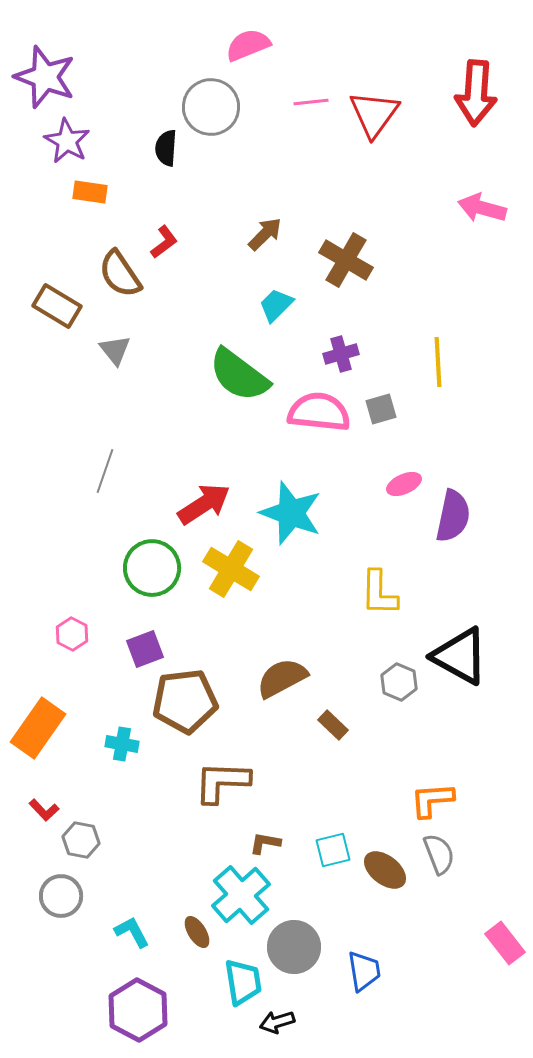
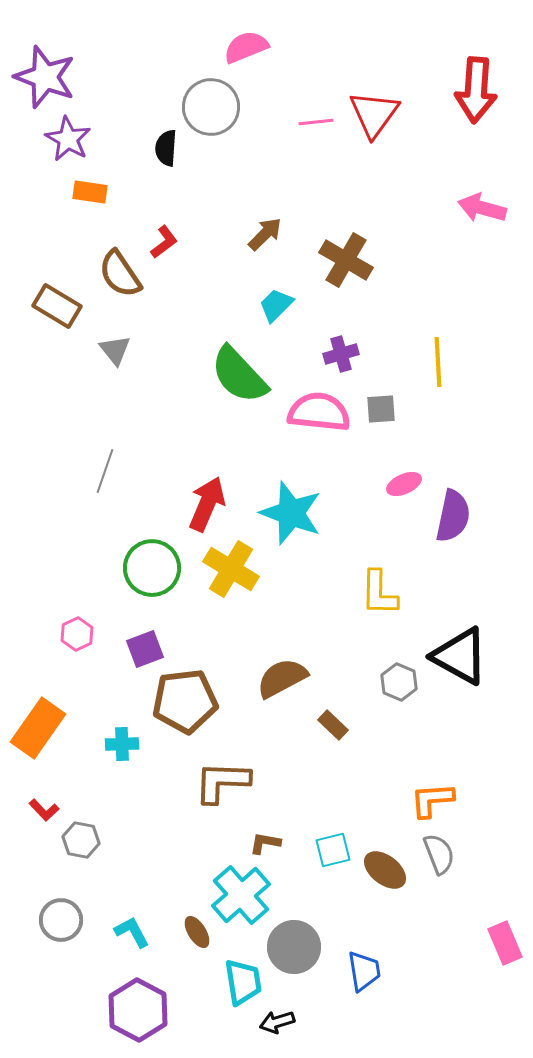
pink semicircle at (248, 45): moved 2 px left, 2 px down
red arrow at (476, 93): moved 3 px up
pink line at (311, 102): moved 5 px right, 20 px down
purple star at (67, 141): moved 1 px right, 2 px up
green semicircle at (239, 375): rotated 10 degrees clockwise
gray square at (381, 409): rotated 12 degrees clockwise
red arrow at (204, 504): moved 3 px right; rotated 34 degrees counterclockwise
pink hexagon at (72, 634): moved 5 px right; rotated 8 degrees clockwise
cyan cross at (122, 744): rotated 12 degrees counterclockwise
gray circle at (61, 896): moved 24 px down
pink rectangle at (505, 943): rotated 15 degrees clockwise
